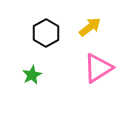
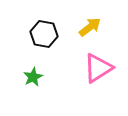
black hexagon: moved 2 px left, 1 px down; rotated 20 degrees counterclockwise
green star: moved 1 px right, 2 px down
